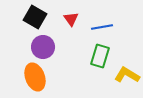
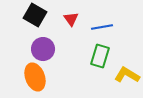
black square: moved 2 px up
purple circle: moved 2 px down
